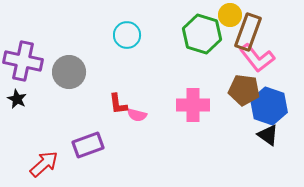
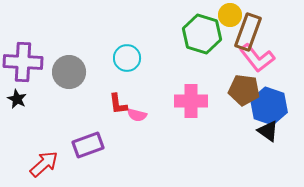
cyan circle: moved 23 px down
purple cross: moved 1 px down; rotated 9 degrees counterclockwise
pink cross: moved 2 px left, 4 px up
black triangle: moved 4 px up
